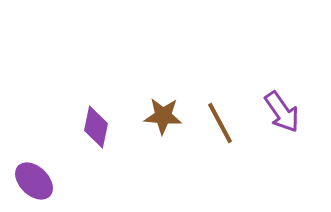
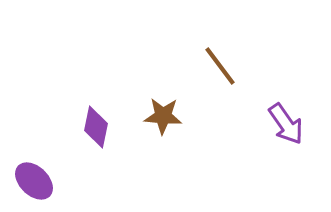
purple arrow: moved 4 px right, 12 px down
brown line: moved 57 px up; rotated 9 degrees counterclockwise
